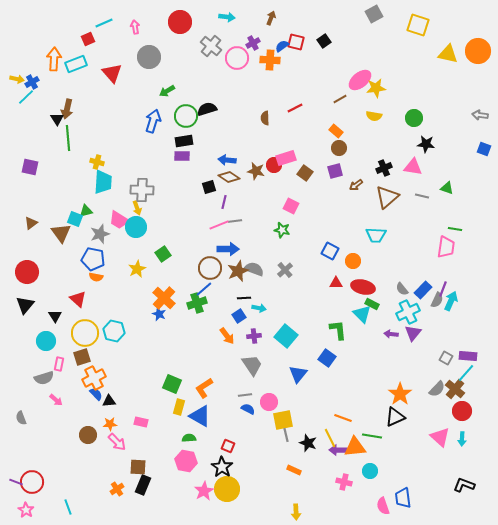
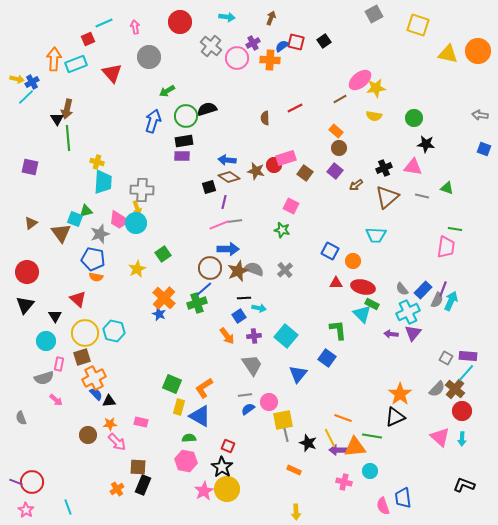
purple square at (335, 171): rotated 35 degrees counterclockwise
cyan circle at (136, 227): moved 4 px up
blue semicircle at (248, 409): rotated 64 degrees counterclockwise
